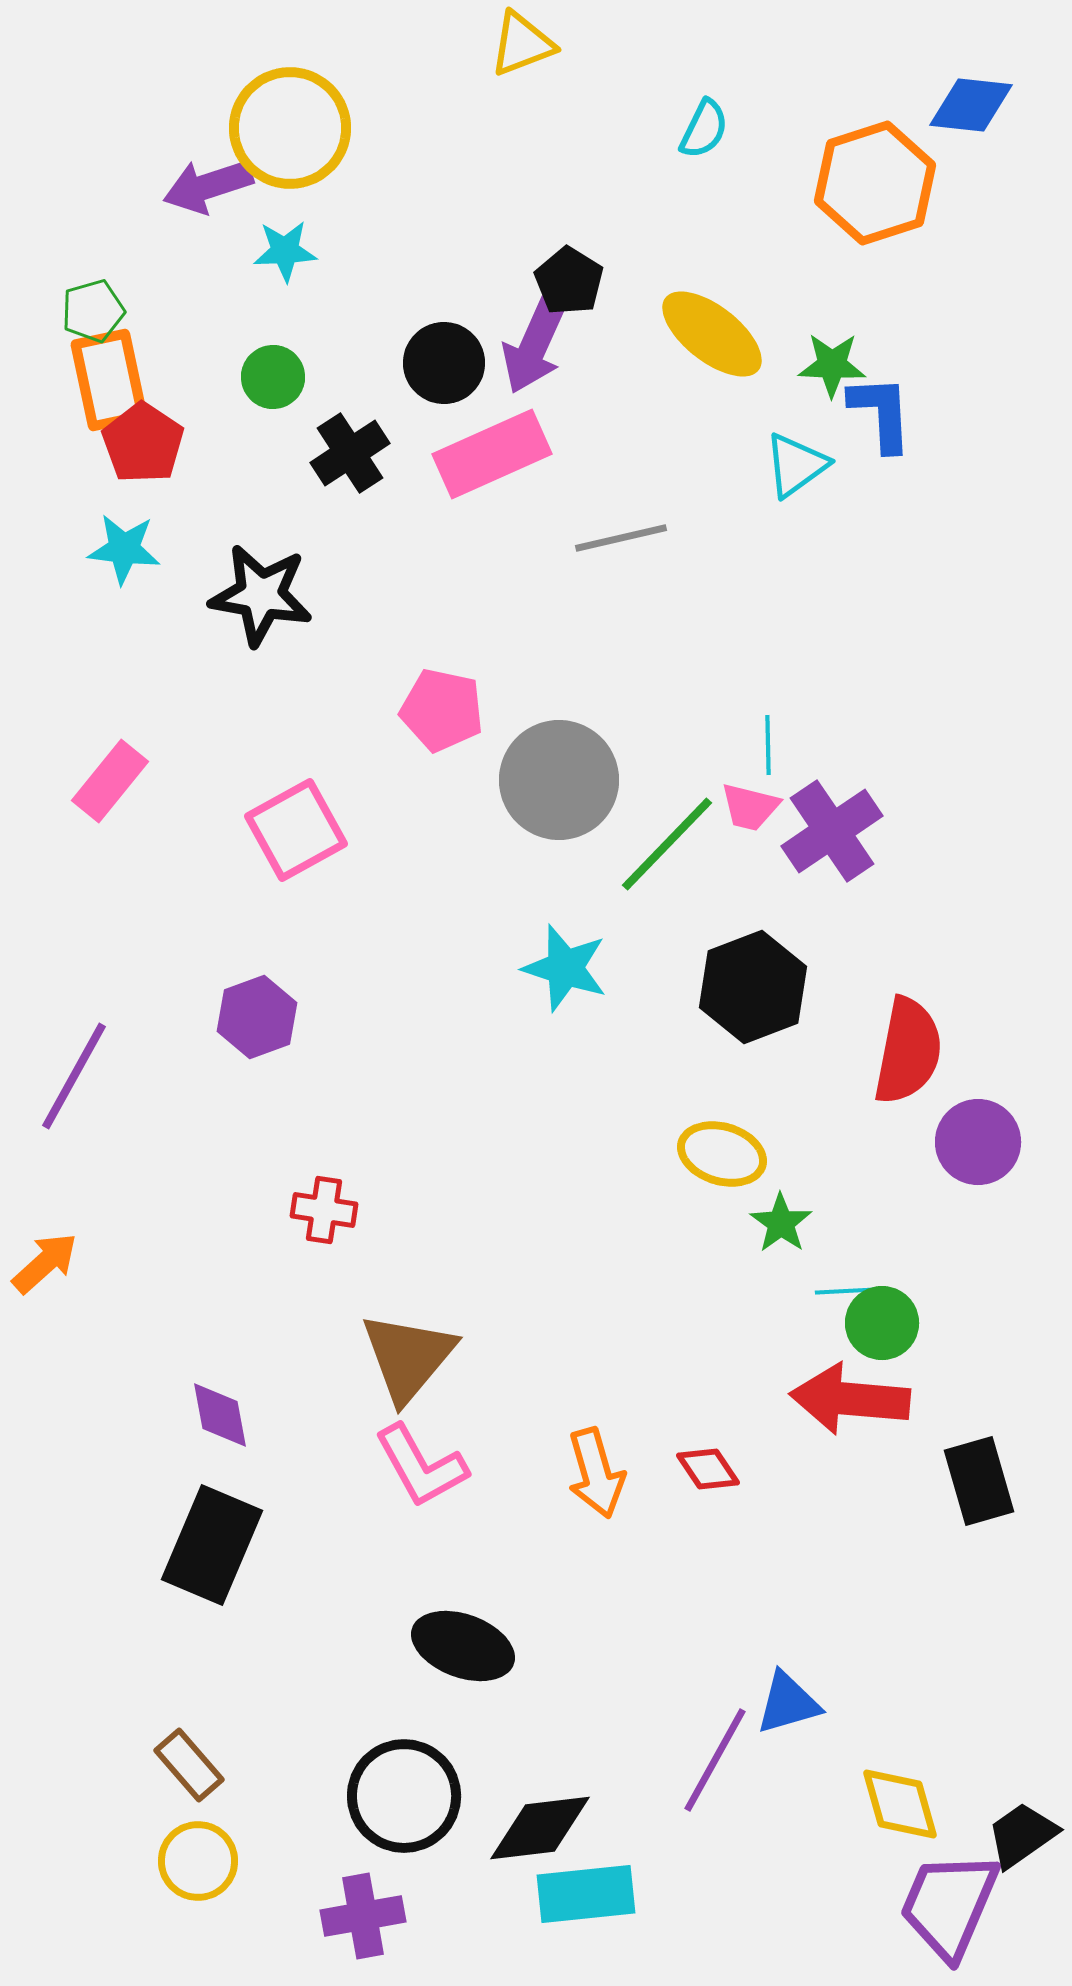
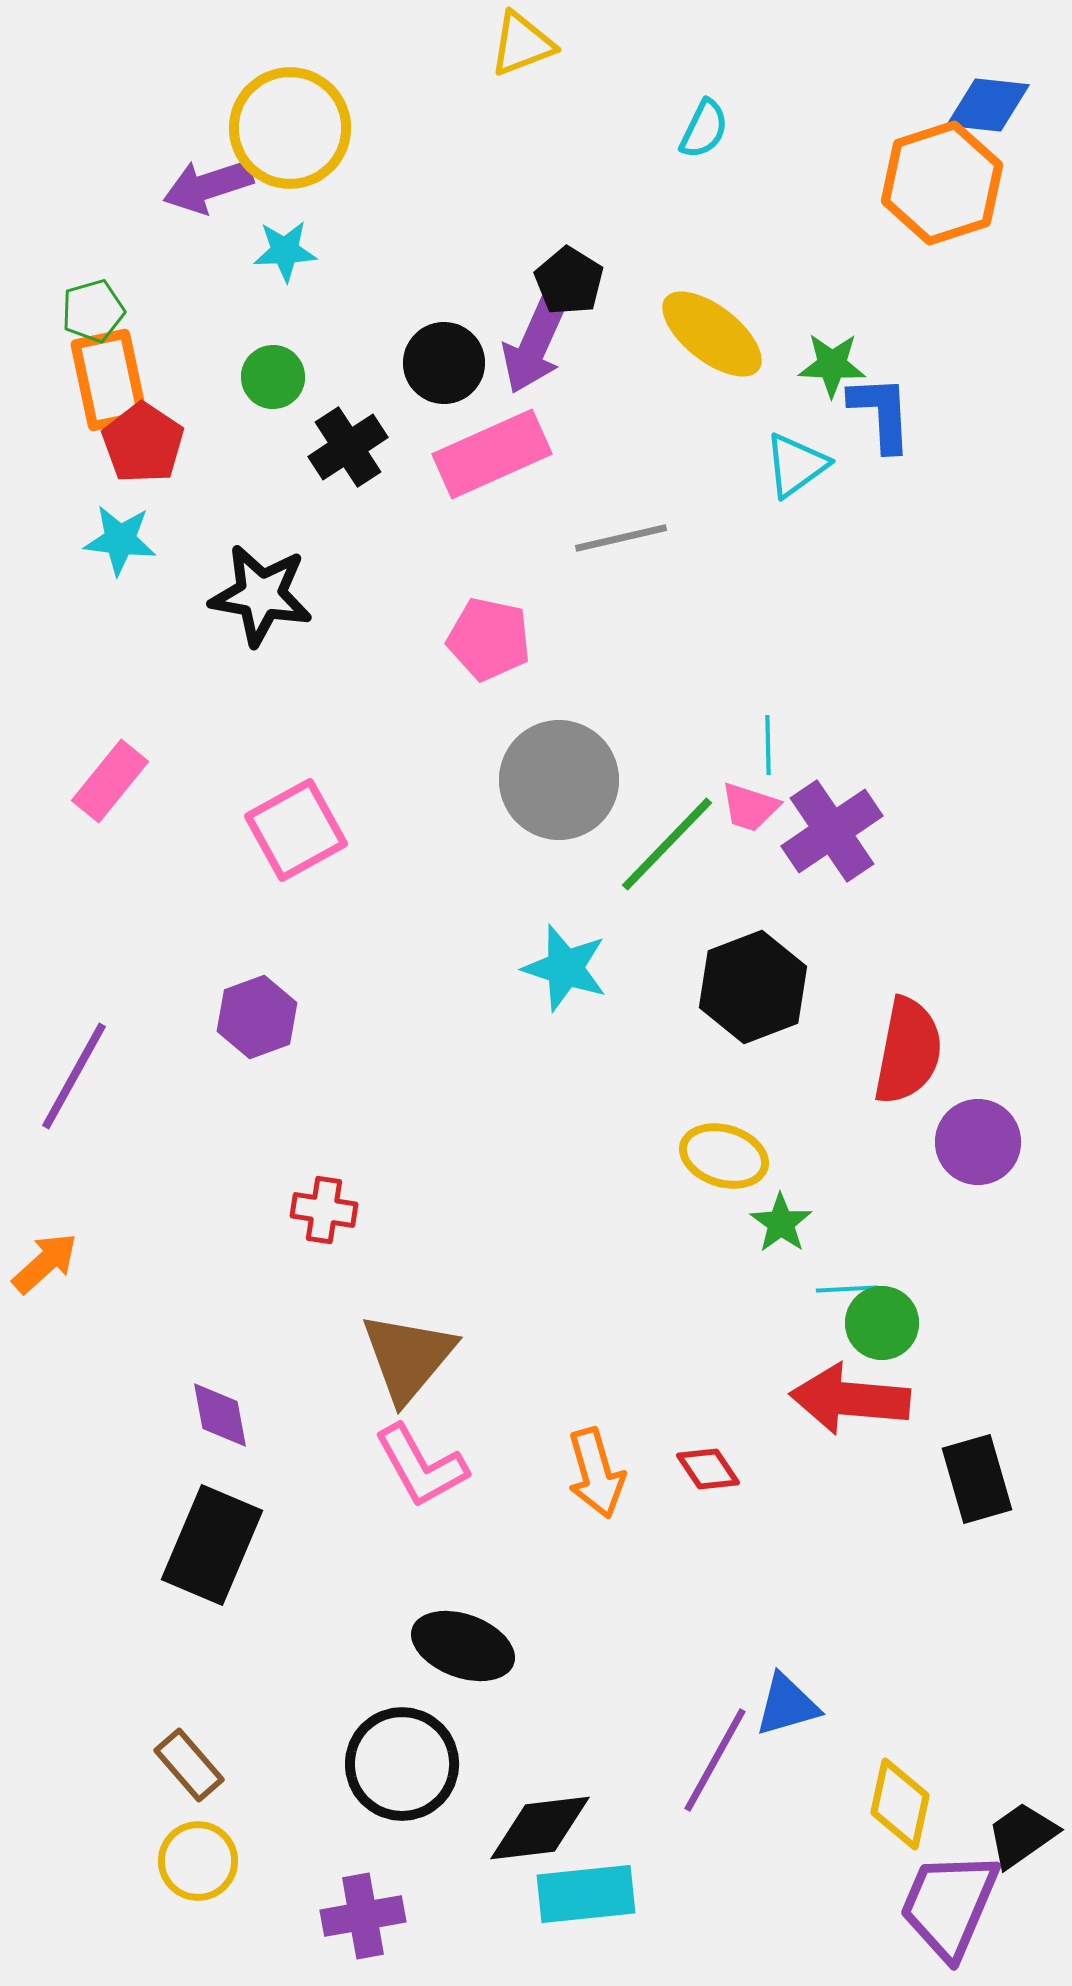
blue diamond at (971, 105): moved 17 px right
orange hexagon at (875, 183): moved 67 px right
black cross at (350, 453): moved 2 px left, 6 px up
cyan star at (124, 549): moved 4 px left, 9 px up
pink pentagon at (442, 710): moved 47 px right, 71 px up
pink trapezoid at (750, 807): rotated 4 degrees clockwise
yellow ellipse at (722, 1154): moved 2 px right, 2 px down
cyan line at (846, 1291): moved 1 px right, 2 px up
black rectangle at (979, 1481): moved 2 px left, 2 px up
blue triangle at (788, 1703): moved 1 px left, 2 px down
black circle at (404, 1796): moved 2 px left, 32 px up
yellow diamond at (900, 1804): rotated 28 degrees clockwise
